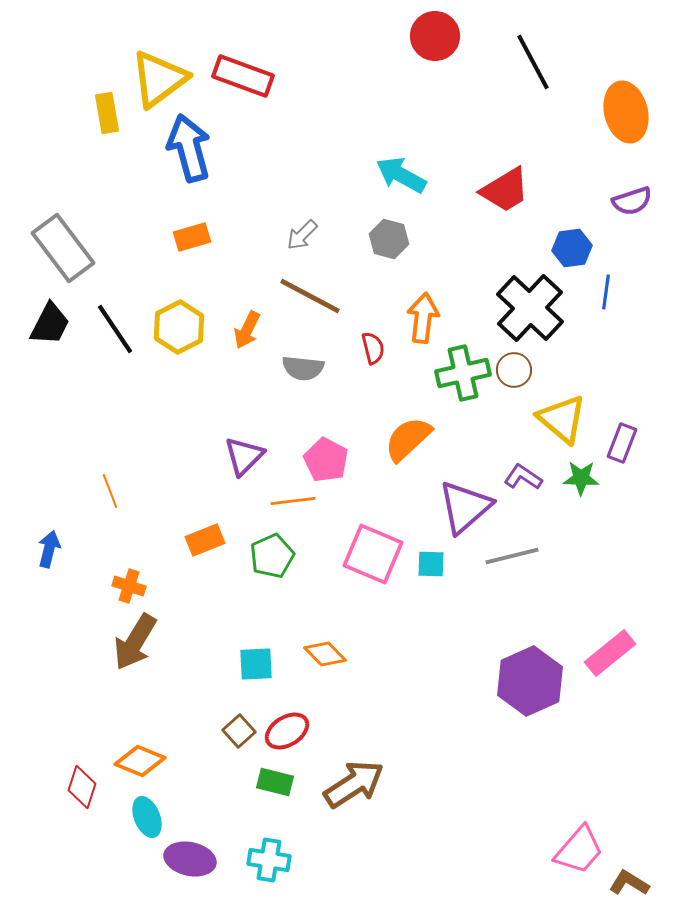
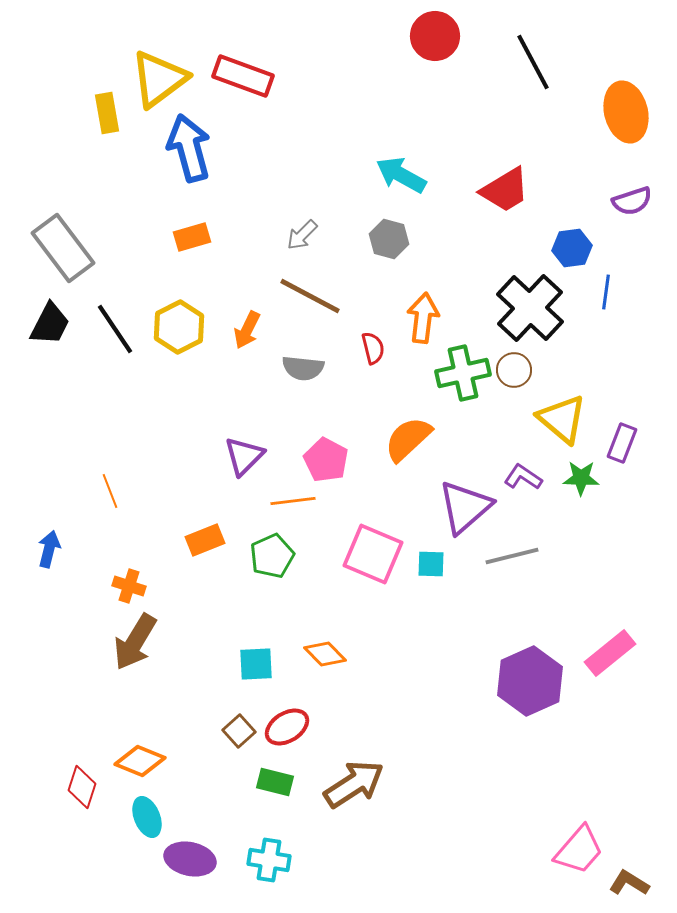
red ellipse at (287, 731): moved 4 px up
